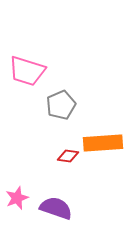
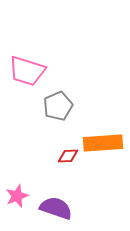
gray pentagon: moved 3 px left, 1 px down
red diamond: rotated 10 degrees counterclockwise
pink star: moved 2 px up
